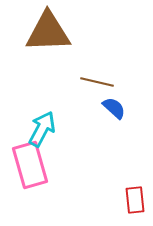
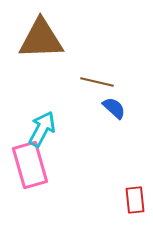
brown triangle: moved 7 px left, 7 px down
